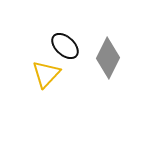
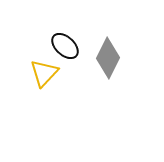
yellow triangle: moved 2 px left, 1 px up
